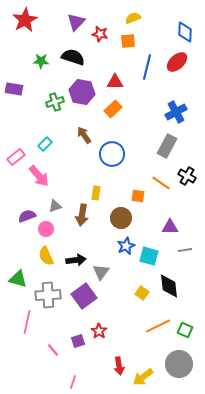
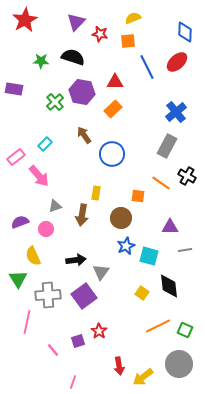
blue line at (147, 67): rotated 40 degrees counterclockwise
green cross at (55, 102): rotated 24 degrees counterclockwise
blue cross at (176, 112): rotated 10 degrees counterclockwise
purple semicircle at (27, 216): moved 7 px left, 6 px down
yellow semicircle at (46, 256): moved 13 px left
green triangle at (18, 279): rotated 42 degrees clockwise
